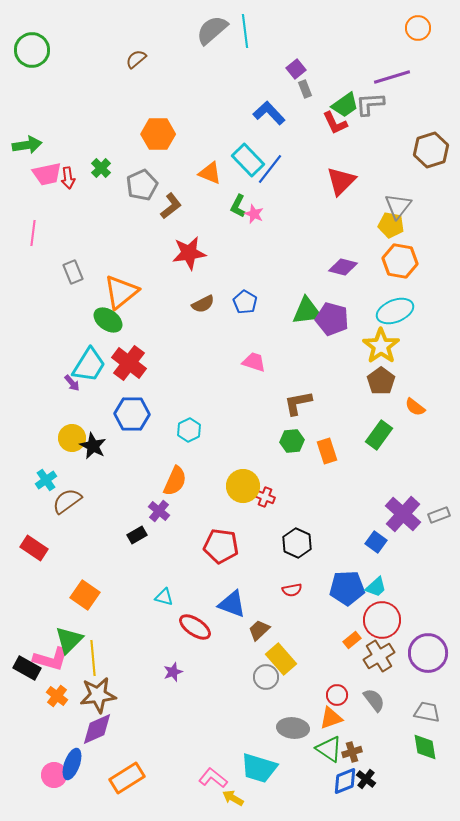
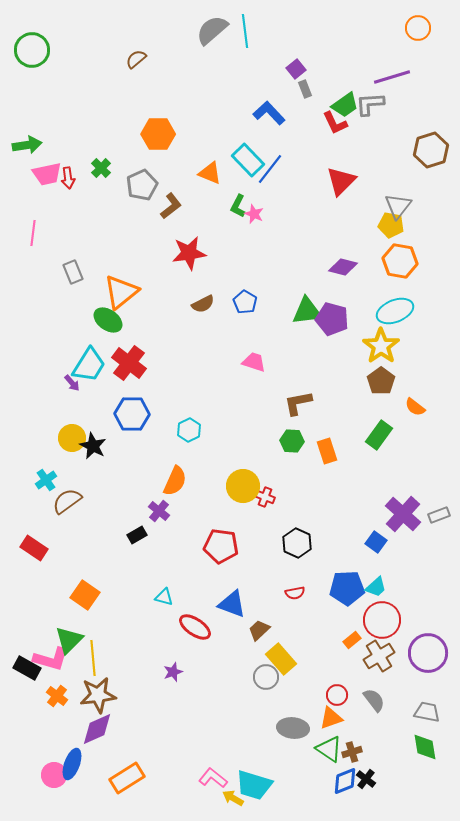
green hexagon at (292, 441): rotated 10 degrees clockwise
red semicircle at (292, 590): moved 3 px right, 3 px down
cyan trapezoid at (259, 768): moved 5 px left, 17 px down
